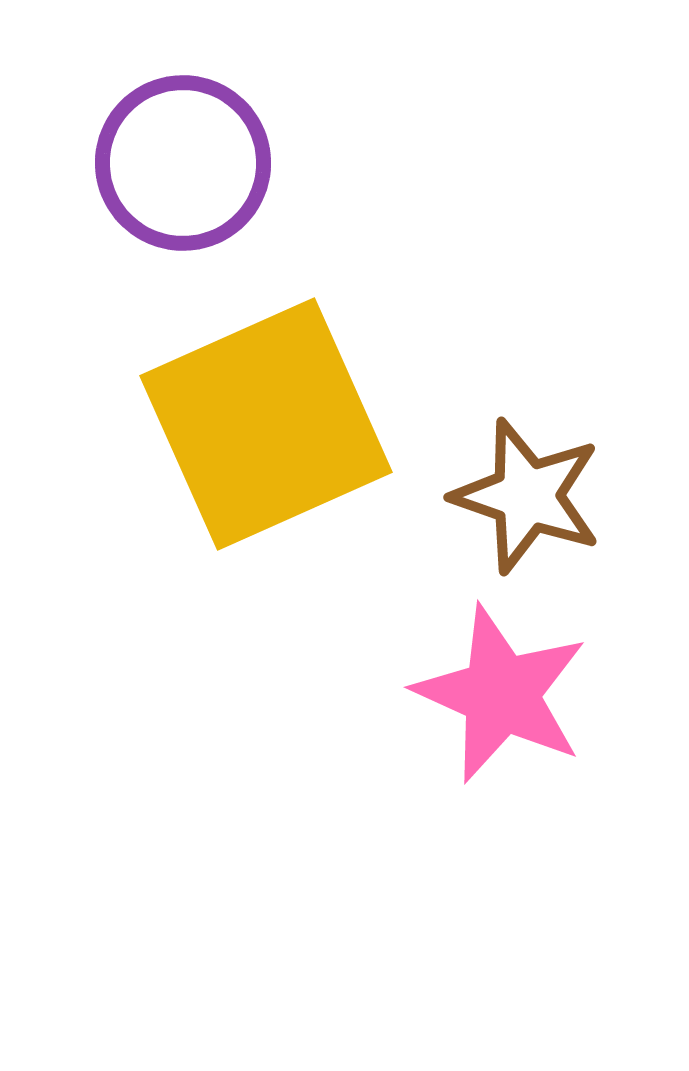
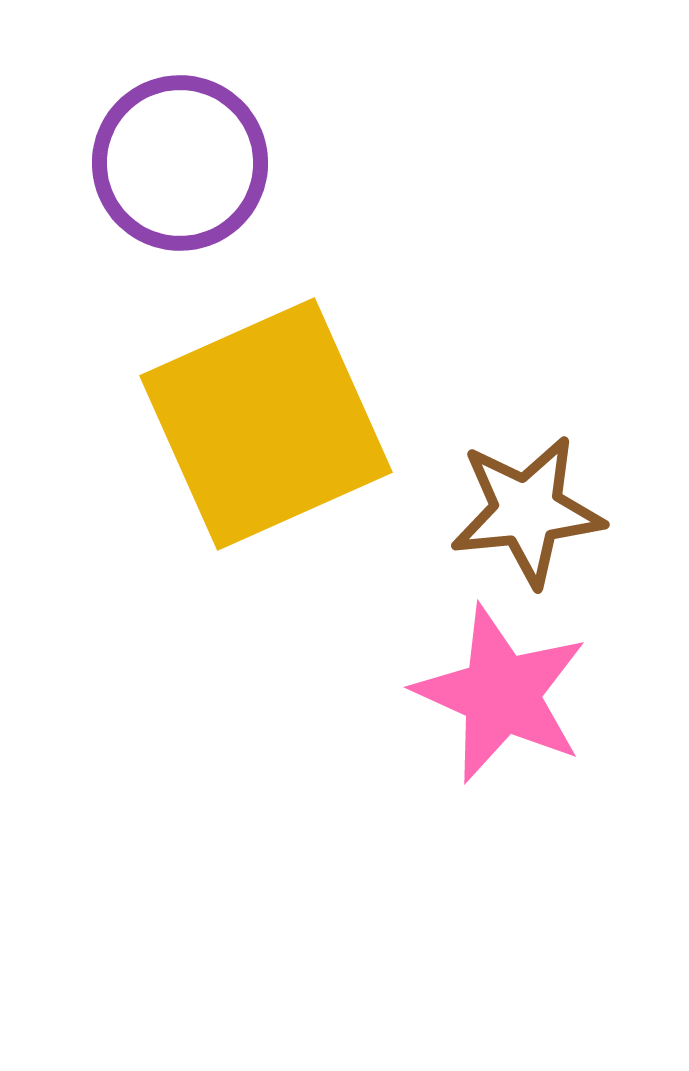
purple circle: moved 3 px left
brown star: moved 15 px down; rotated 25 degrees counterclockwise
